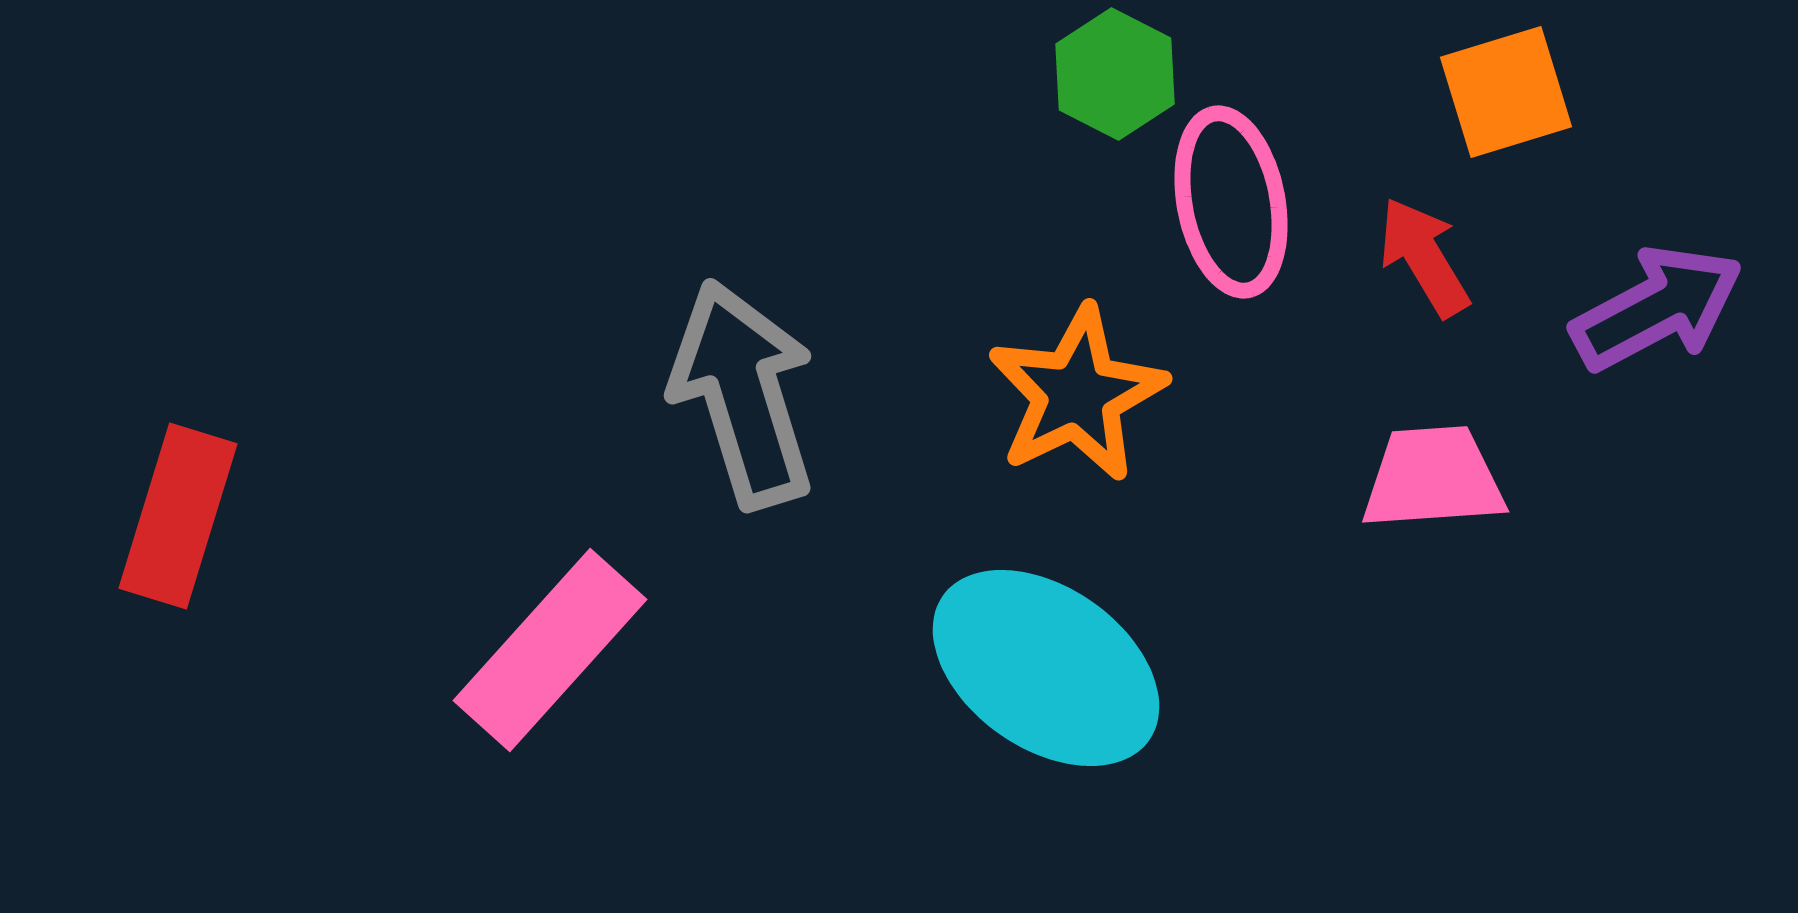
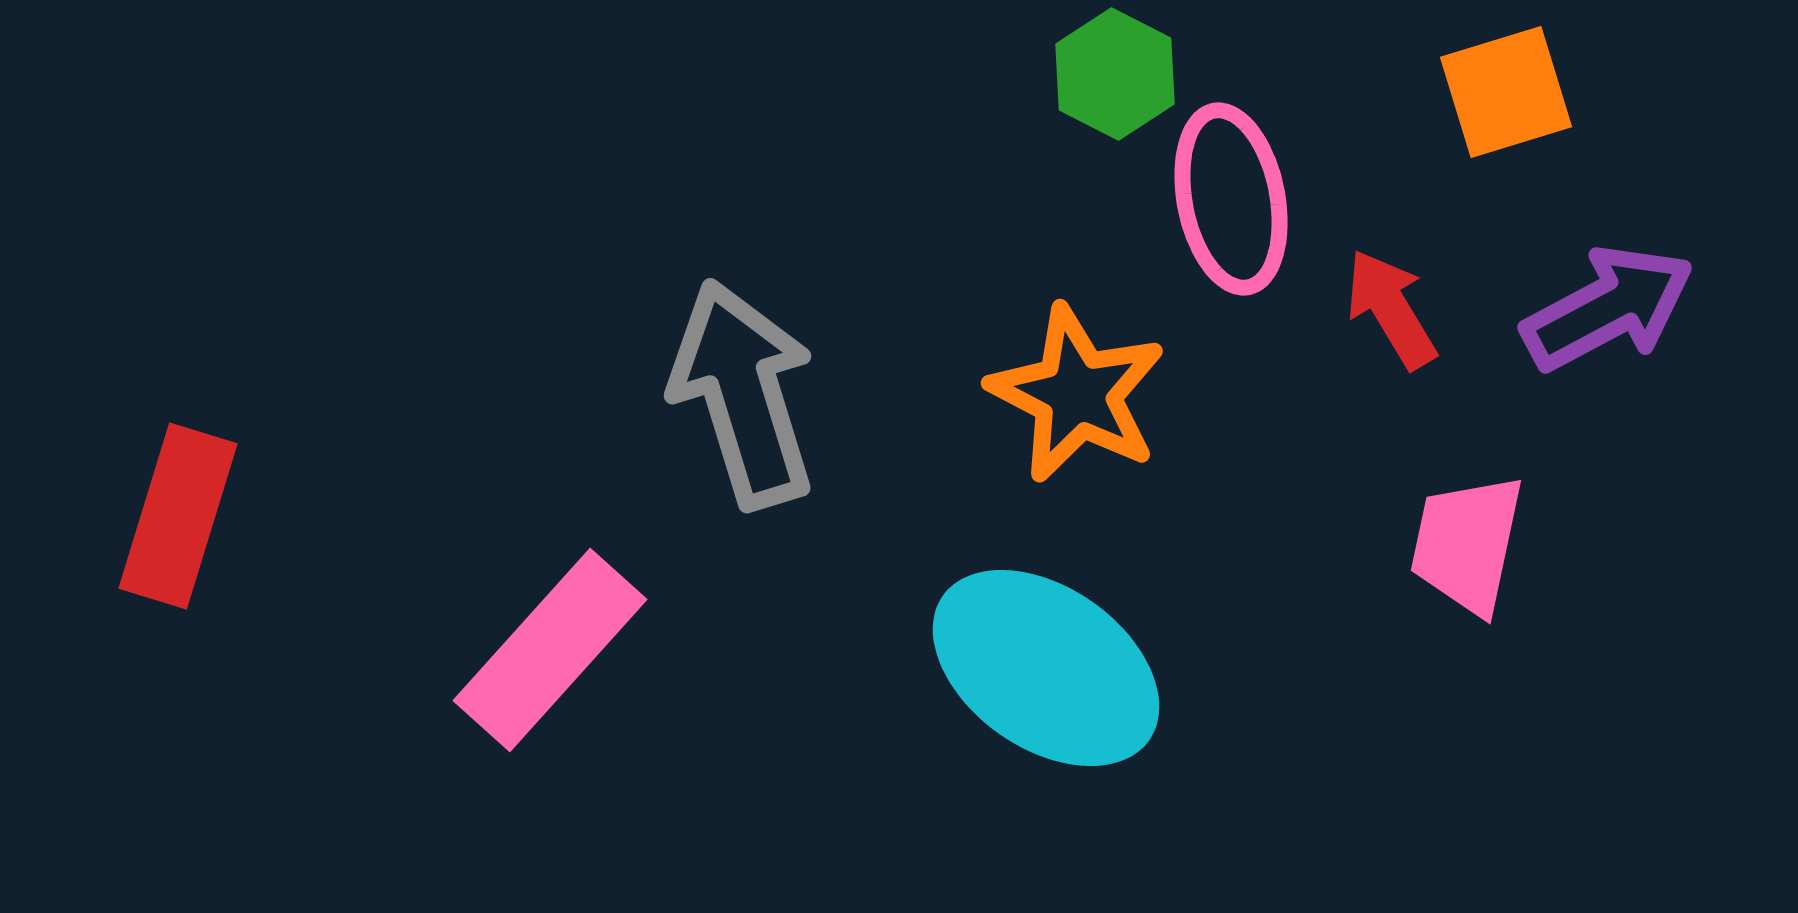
pink ellipse: moved 3 px up
red arrow: moved 33 px left, 52 px down
purple arrow: moved 49 px left
orange star: rotated 19 degrees counterclockwise
pink trapezoid: moved 34 px right, 66 px down; rotated 74 degrees counterclockwise
